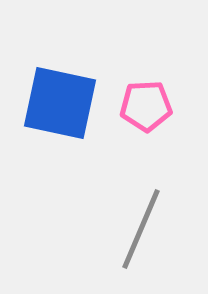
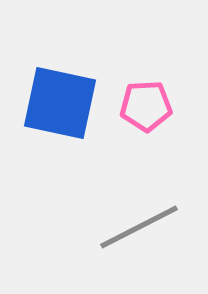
gray line: moved 2 px left, 2 px up; rotated 40 degrees clockwise
